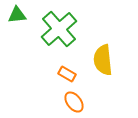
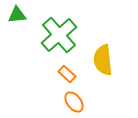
green cross: moved 6 px down
orange rectangle: rotated 12 degrees clockwise
